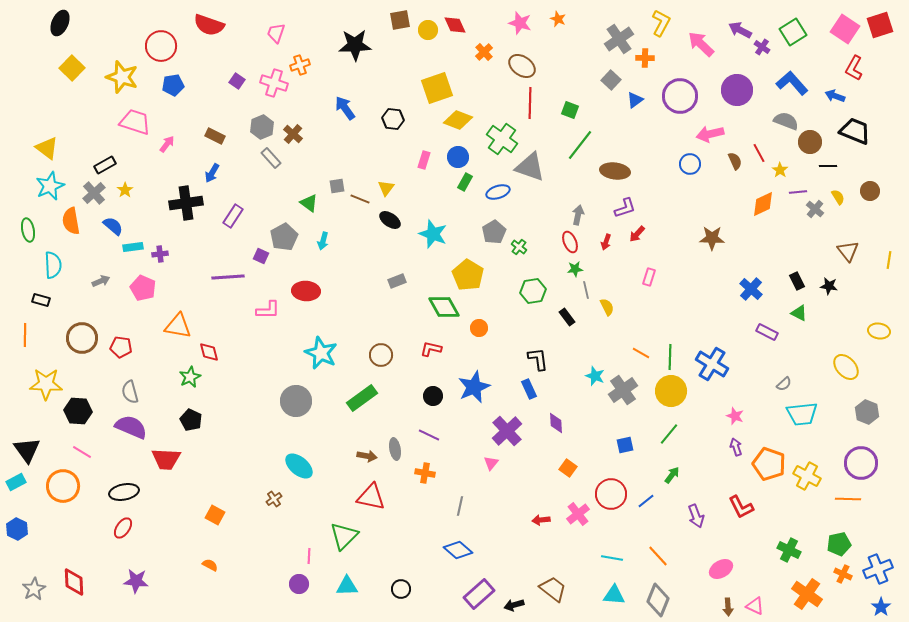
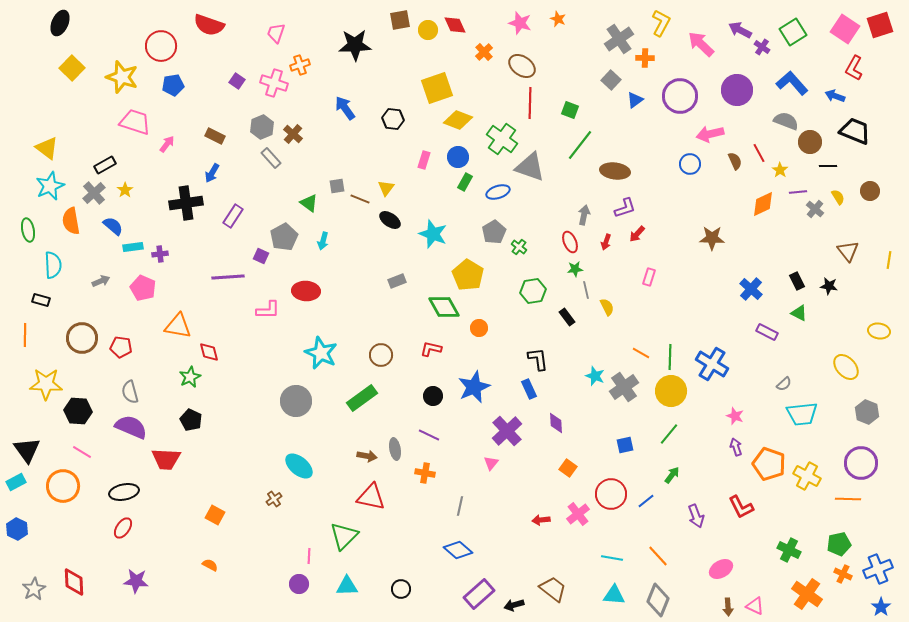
gray arrow at (578, 215): moved 6 px right
gray cross at (623, 390): moved 1 px right, 3 px up
